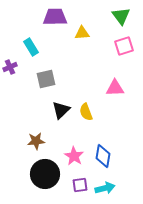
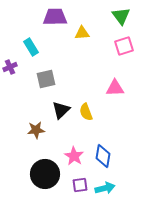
brown star: moved 11 px up
